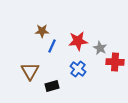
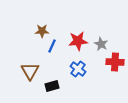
gray star: moved 1 px right, 4 px up
